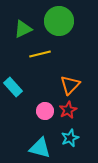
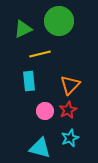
cyan rectangle: moved 16 px right, 6 px up; rotated 36 degrees clockwise
